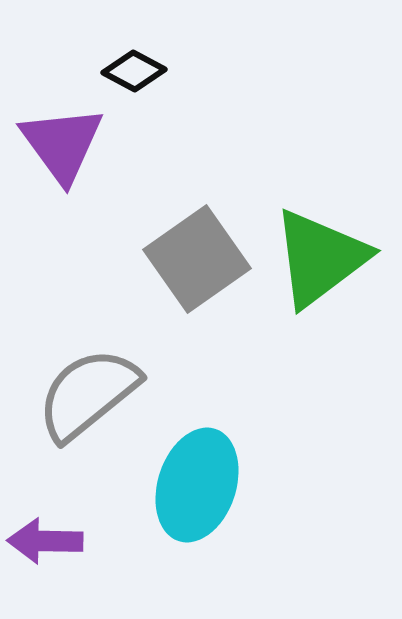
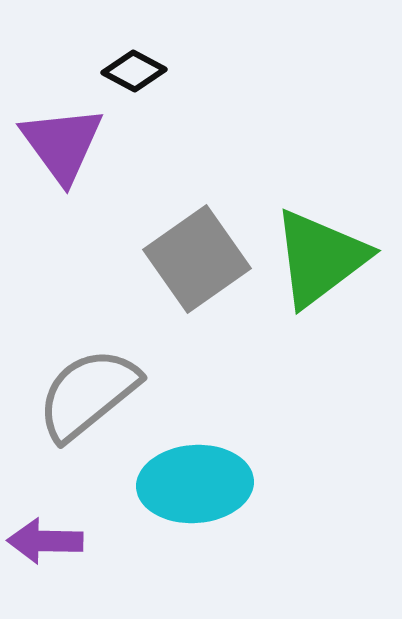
cyan ellipse: moved 2 px left, 1 px up; rotated 68 degrees clockwise
